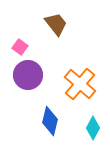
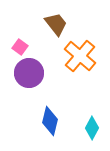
purple circle: moved 1 px right, 2 px up
orange cross: moved 28 px up
cyan diamond: moved 1 px left
